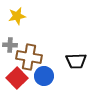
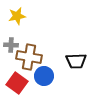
gray cross: moved 1 px right
red square: moved 5 px down; rotated 10 degrees counterclockwise
